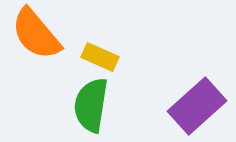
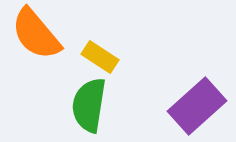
yellow rectangle: rotated 9 degrees clockwise
green semicircle: moved 2 px left
